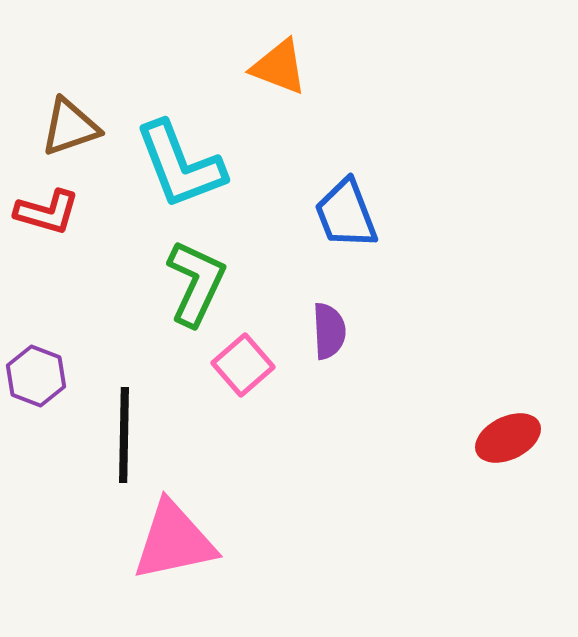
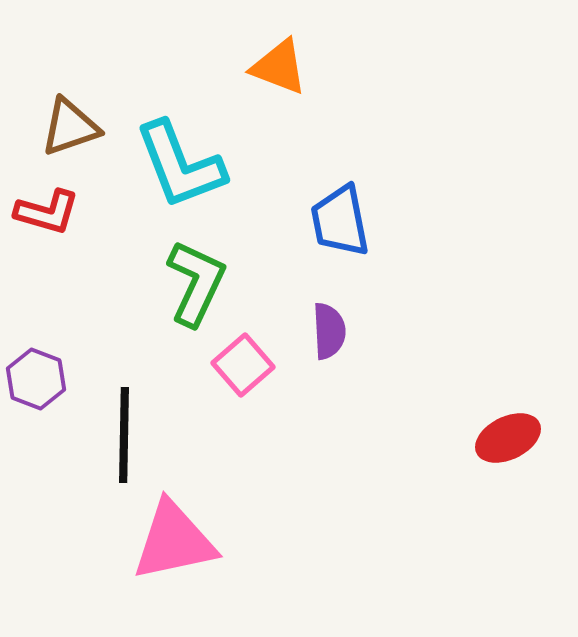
blue trapezoid: moved 6 px left, 7 px down; rotated 10 degrees clockwise
purple hexagon: moved 3 px down
